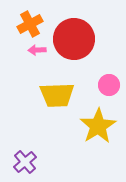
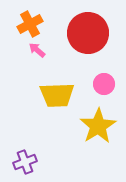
red circle: moved 14 px right, 6 px up
pink arrow: rotated 42 degrees clockwise
pink circle: moved 5 px left, 1 px up
purple cross: rotated 20 degrees clockwise
